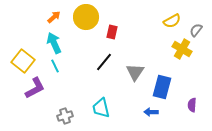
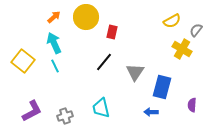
purple L-shape: moved 3 px left, 23 px down
